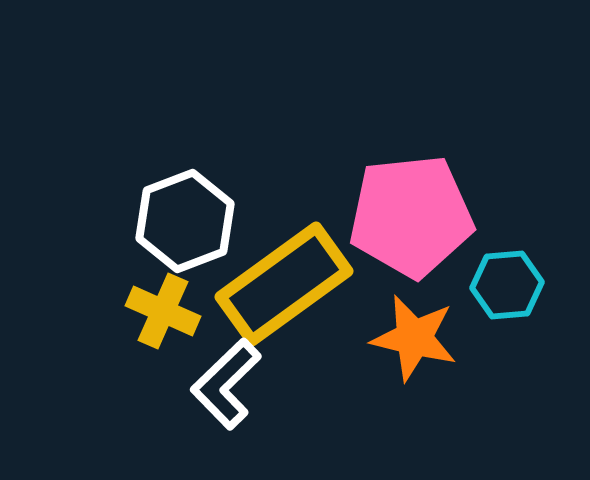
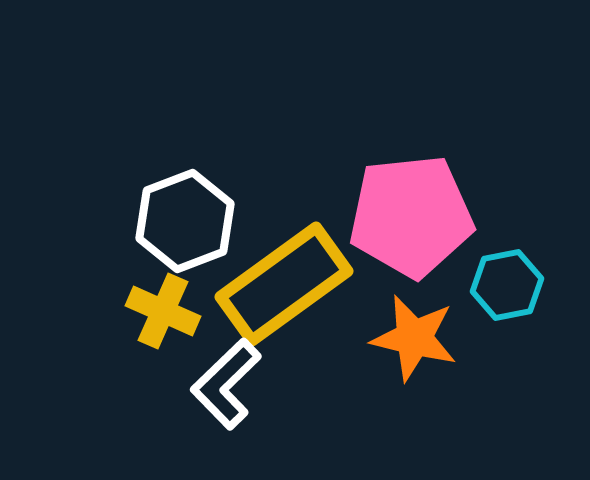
cyan hexagon: rotated 6 degrees counterclockwise
